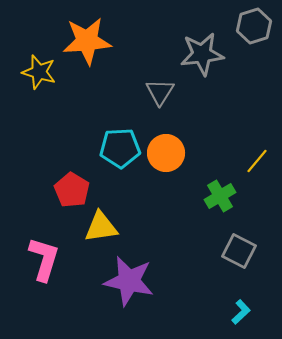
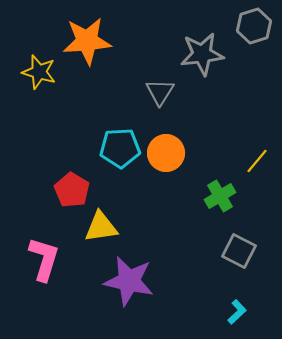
cyan L-shape: moved 4 px left
